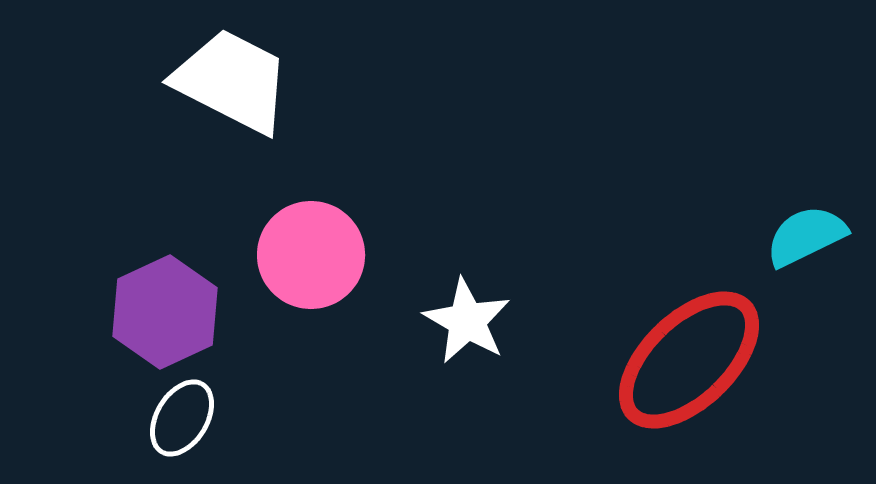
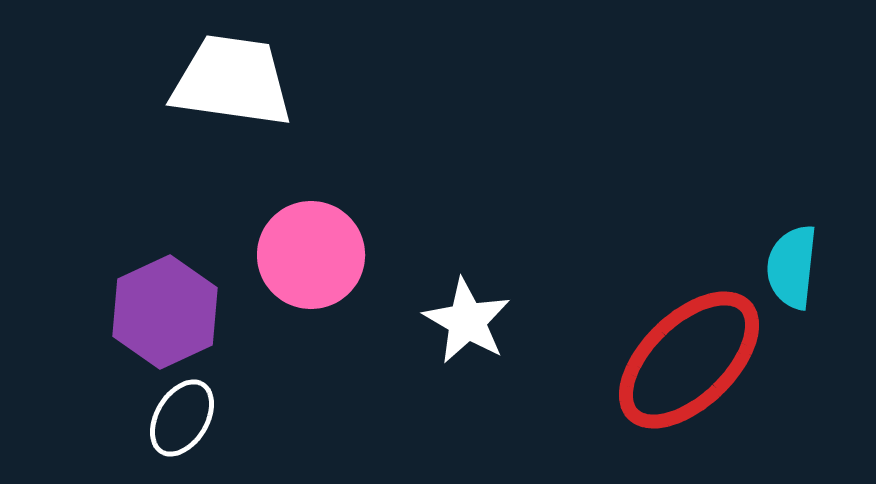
white trapezoid: rotated 19 degrees counterclockwise
cyan semicircle: moved 14 px left, 31 px down; rotated 58 degrees counterclockwise
